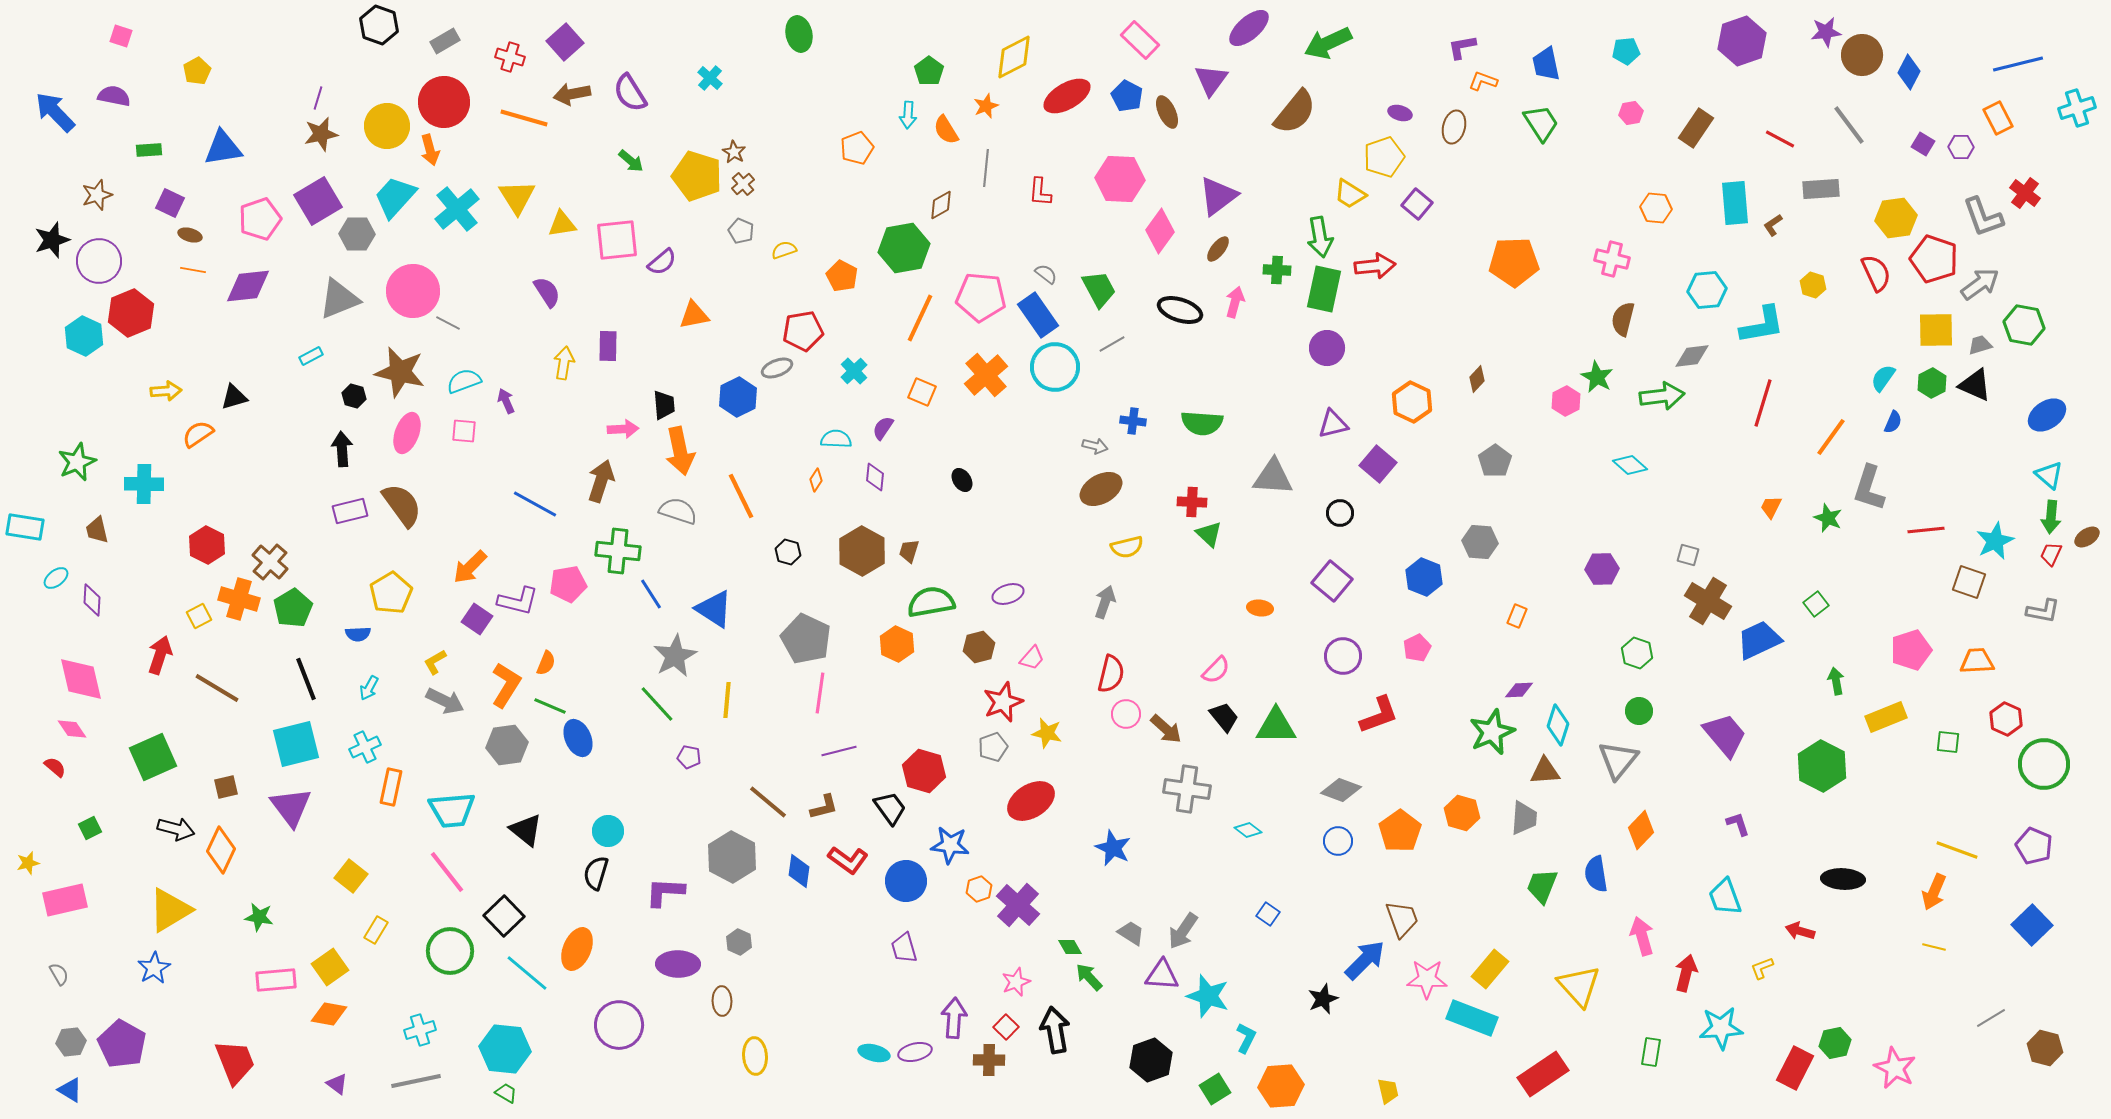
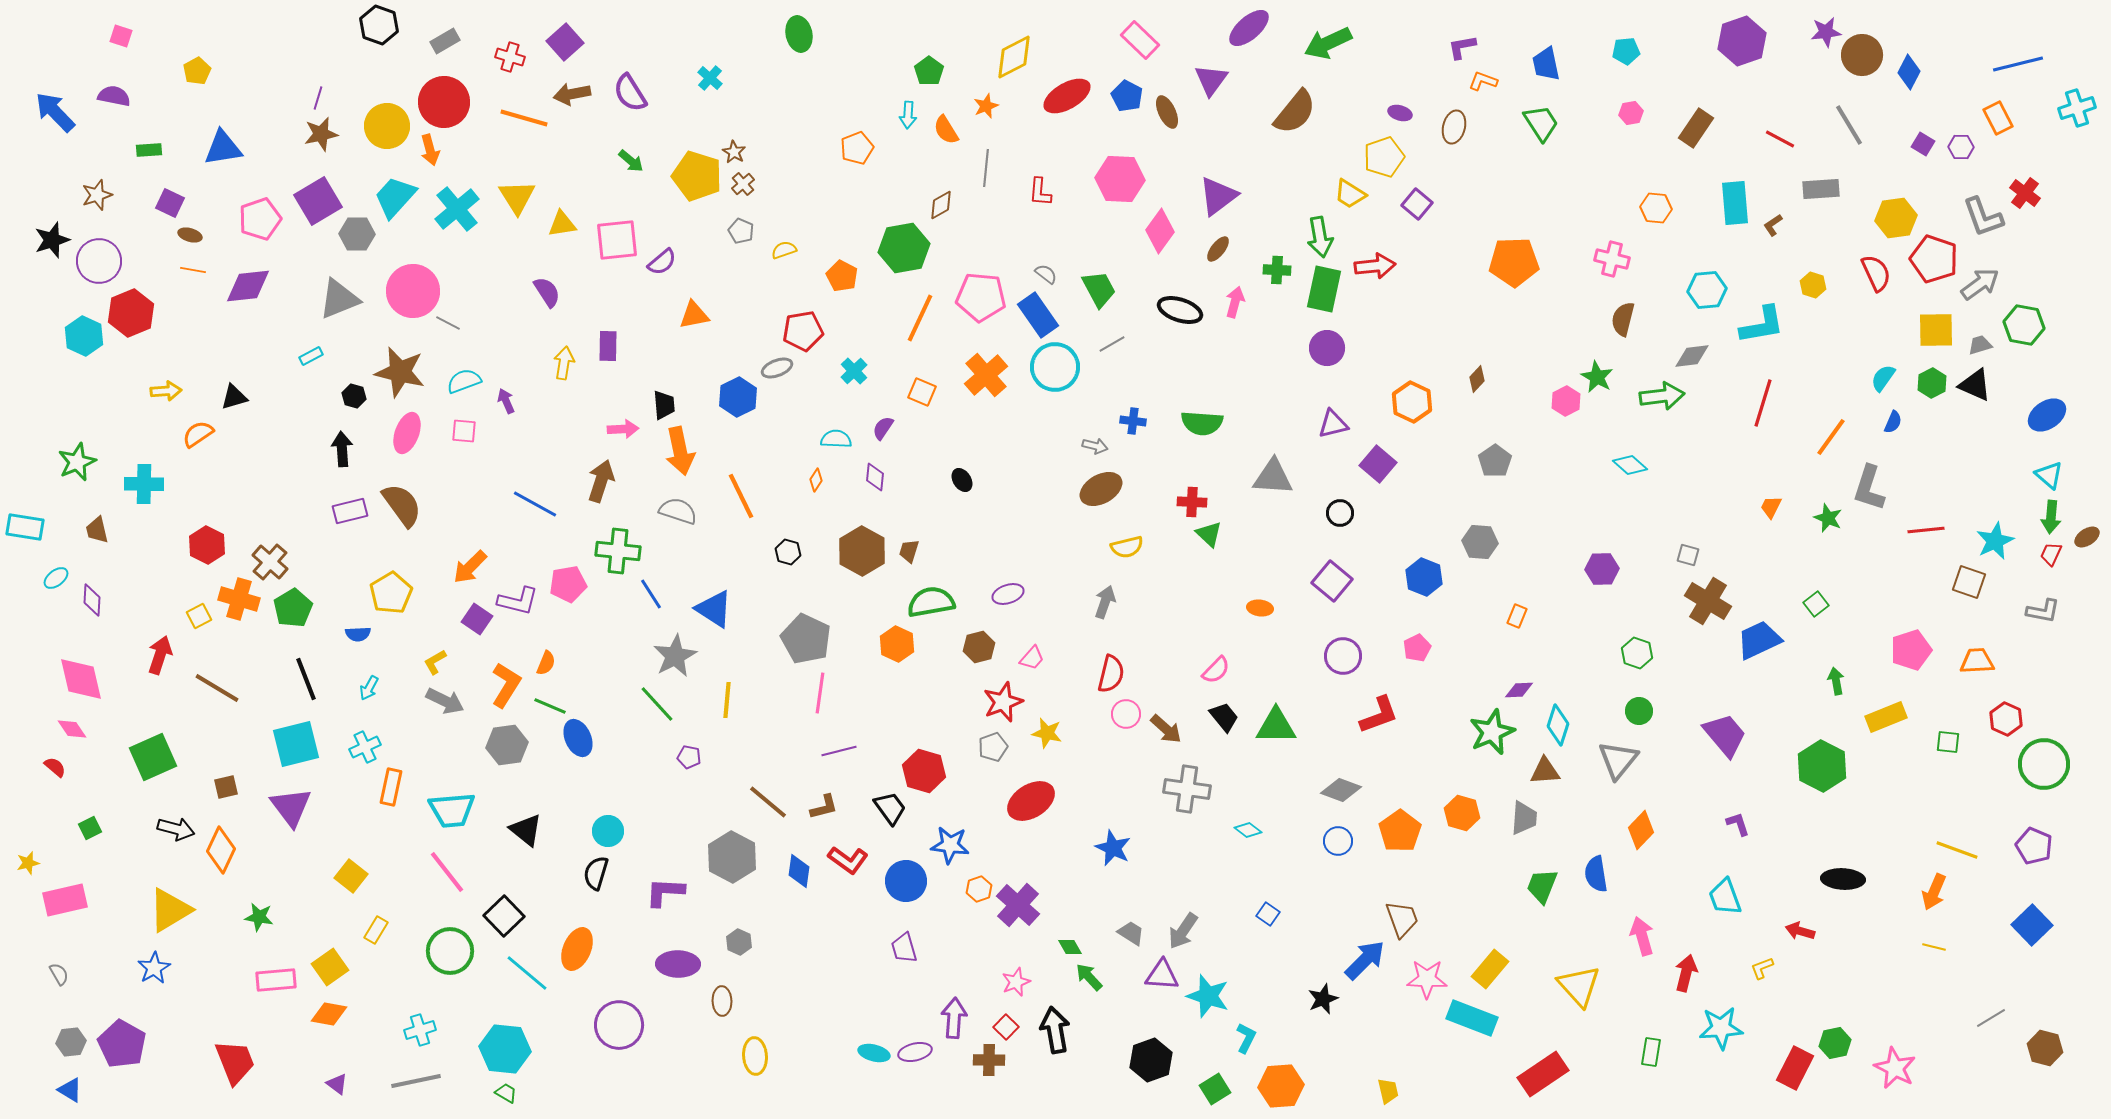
gray line at (1849, 125): rotated 6 degrees clockwise
